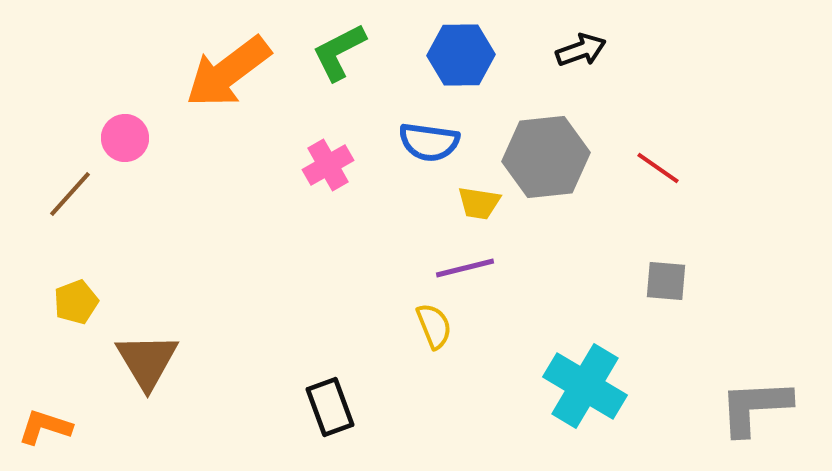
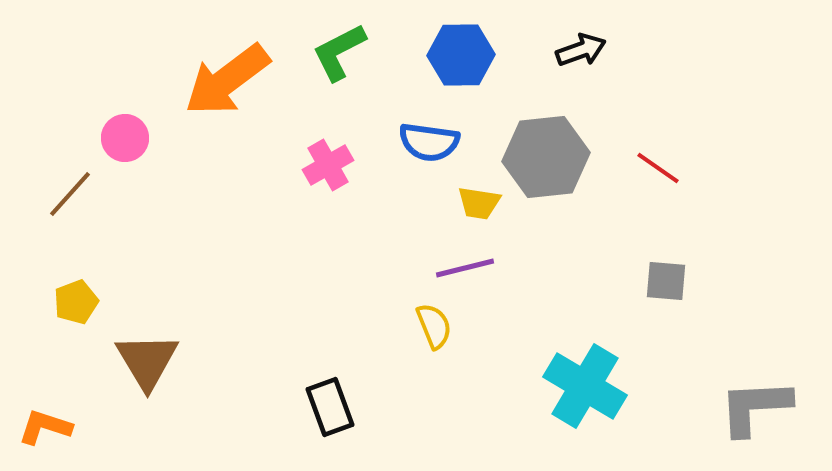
orange arrow: moved 1 px left, 8 px down
